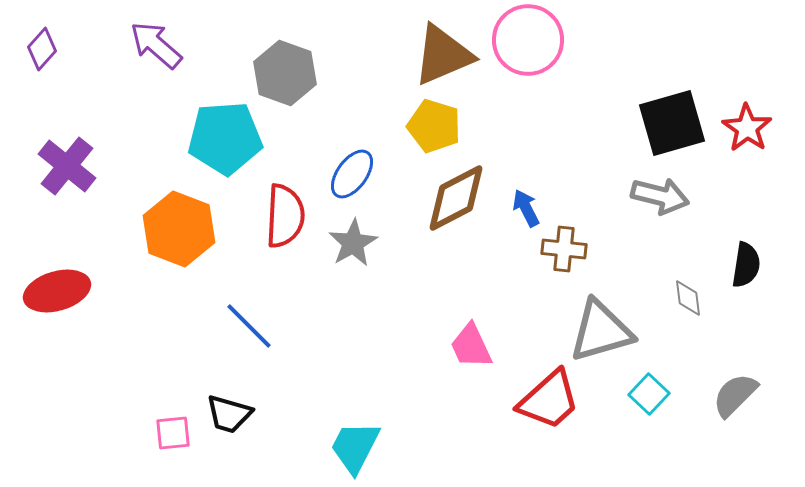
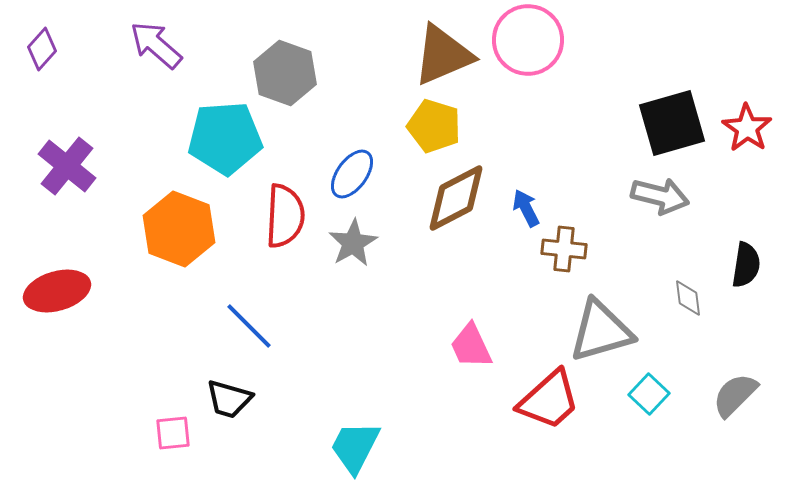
black trapezoid: moved 15 px up
